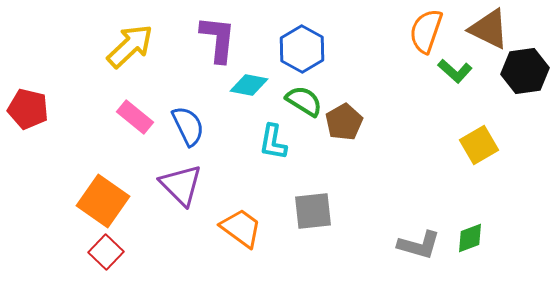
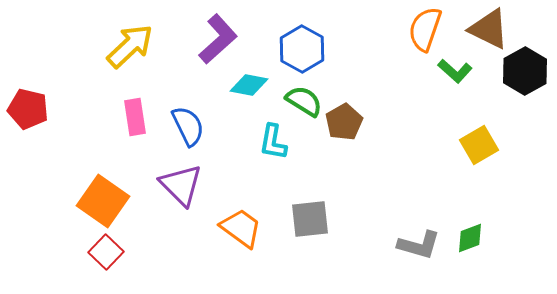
orange semicircle: moved 1 px left, 2 px up
purple L-shape: rotated 42 degrees clockwise
black hexagon: rotated 21 degrees counterclockwise
pink rectangle: rotated 42 degrees clockwise
gray square: moved 3 px left, 8 px down
